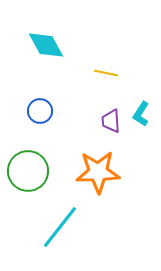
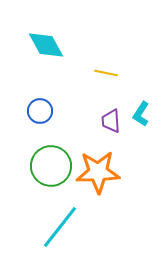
green circle: moved 23 px right, 5 px up
